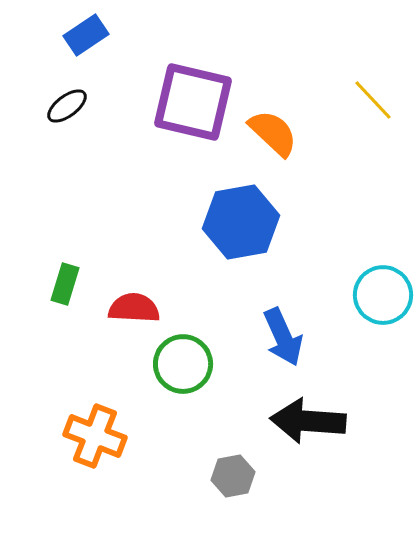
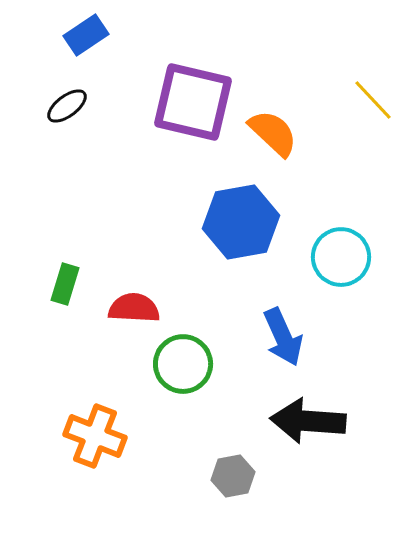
cyan circle: moved 42 px left, 38 px up
